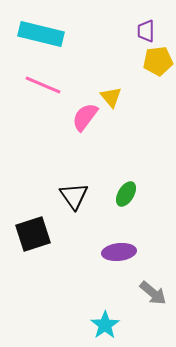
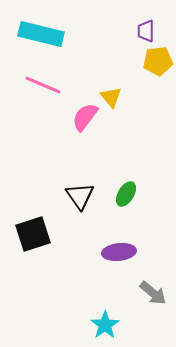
black triangle: moved 6 px right
